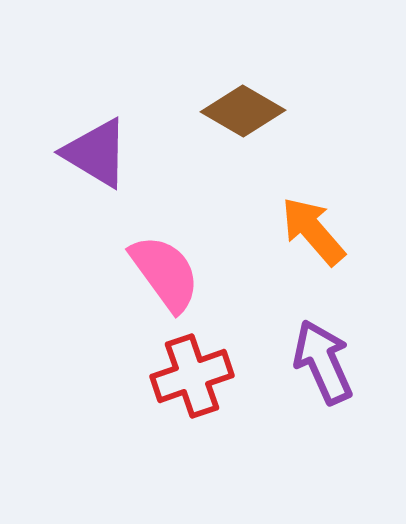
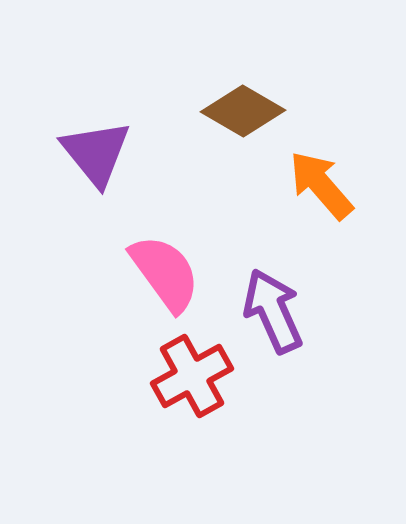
purple triangle: rotated 20 degrees clockwise
orange arrow: moved 8 px right, 46 px up
purple arrow: moved 50 px left, 51 px up
red cross: rotated 10 degrees counterclockwise
